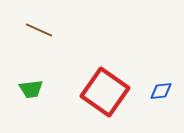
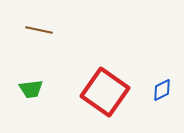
brown line: rotated 12 degrees counterclockwise
blue diamond: moved 1 px right, 1 px up; rotated 20 degrees counterclockwise
